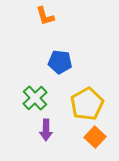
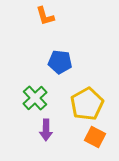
orange square: rotated 15 degrees counterclockwise
